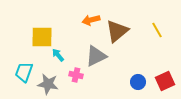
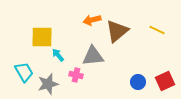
orange arrow: moved 1 px right
yellow line: rotated 35 degrees counterclockwise
gray triangle: moved 3 px left; rotated 20 degrees clockwise
cyan trapezoid: rotated 130 degrees clockwise
gray star: rotated 25 degrees counterclockwise
